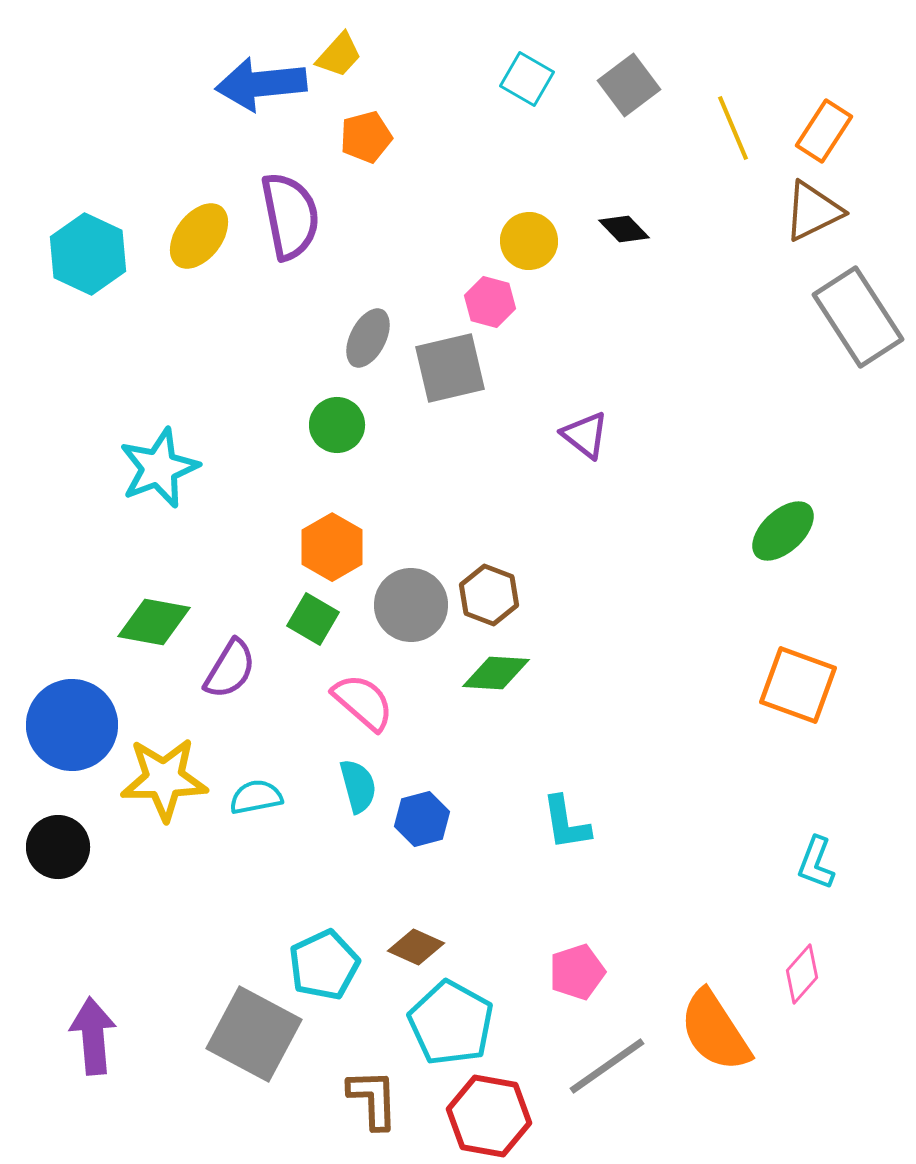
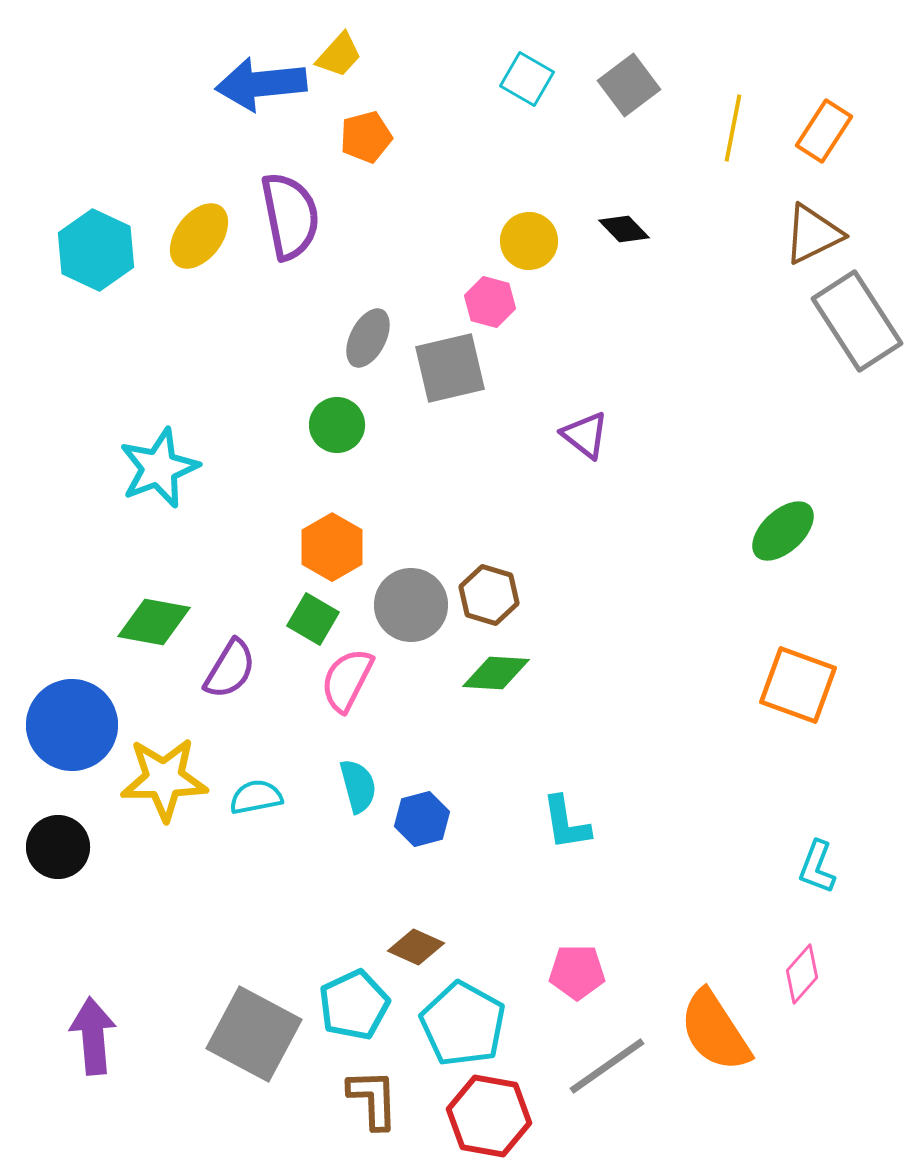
yellow line at (733, 128): rotated 34 degrees clockwise
brown triangle at (813, 211): moved 23 px down
cyan hexagon at (88, 254): moved 8 px right, 4 px up
gray rectangle at (858, 317): moved 1 px left, 4 px down
brown hexagon at (489, 595): rotated 4 degrees counterclockwise
pink semicircle at (363, 702): moved 16 px left, 22 px up; rotated 104 degrees counterclockwise
cyan L-shape at (816, 863): moved 1 px right, 4 px down
cyan pentagon at (324, 965): moved 30 px right, 40 px down
pink pentagon at (577, 972): rotated 18 degrees clockwise
cyan pentagon at (451, 1023): moved 12 px right, 1 px down
